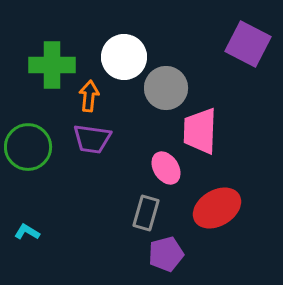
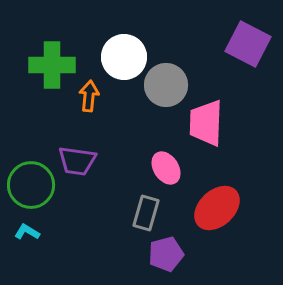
gray circle: moved 3 px up
pink trapezoid: moved 6 px right, 8 px up
purple trapezoid: moved 15 px left, 22 px down
green circle: moved 3 px right, 38 px down
red ellipse: rotated 12 degrees counterclockwise
